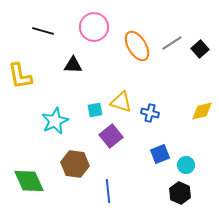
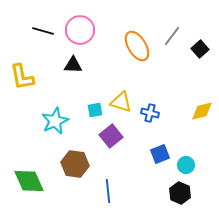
pink circle: moved 14 px left, 3 px down
gray line: moved 7 px up; rotated 20 degrees counterclockwise
yellow L-shape: moved 2 px right, 1 px down
